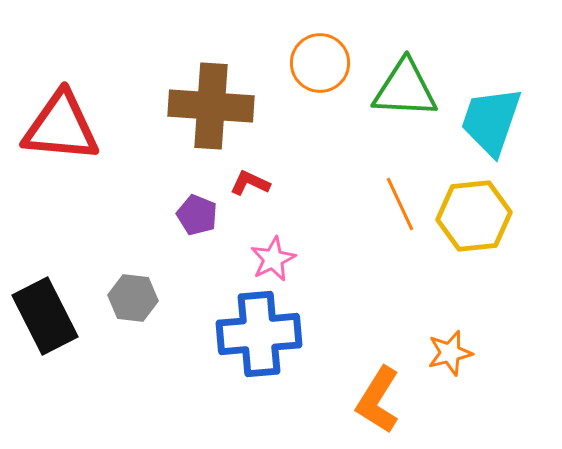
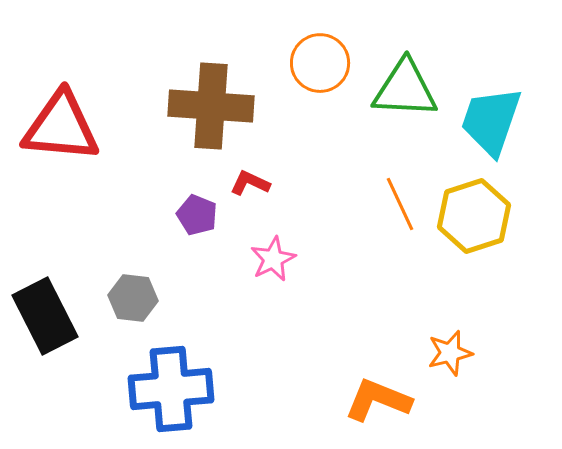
yellow hexagon: rotated 12 degrees counterclockwise
blue cross: moved 88 px left, 55 px down
orange L-shape: rotated 80 degrees clockwise
